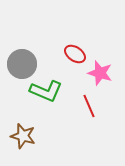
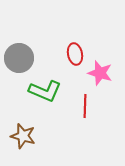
red ellipse: rotated 45 degrees clockwise
gray circle: moved 3 px left, 6 px up
green L-shape: moved 1 px left
red line: moved 4 px left; rotated 25 degrees clockwise
